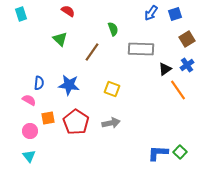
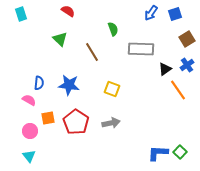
brown line: rotated 66 degrees counterclockwise
